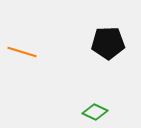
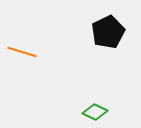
black pentagon: moved 11 px up; rotated 24 degrees counterclockwise
